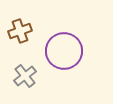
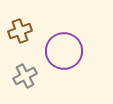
gray cross: rotated 10 degrees clockwise
